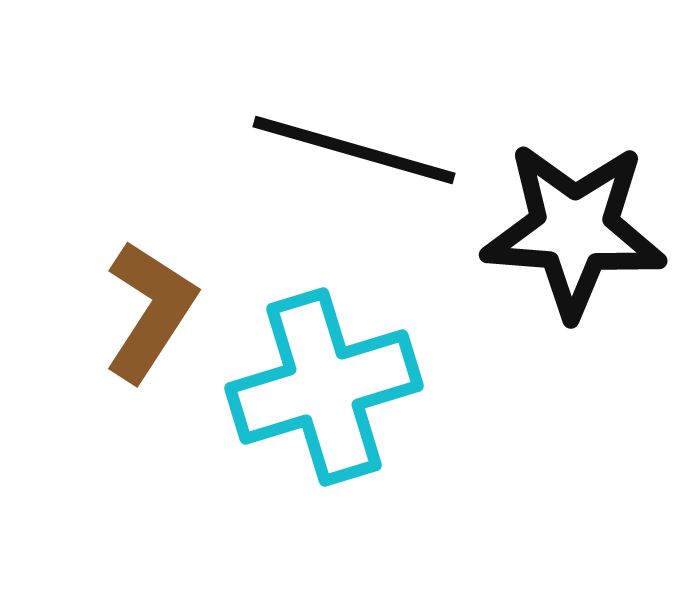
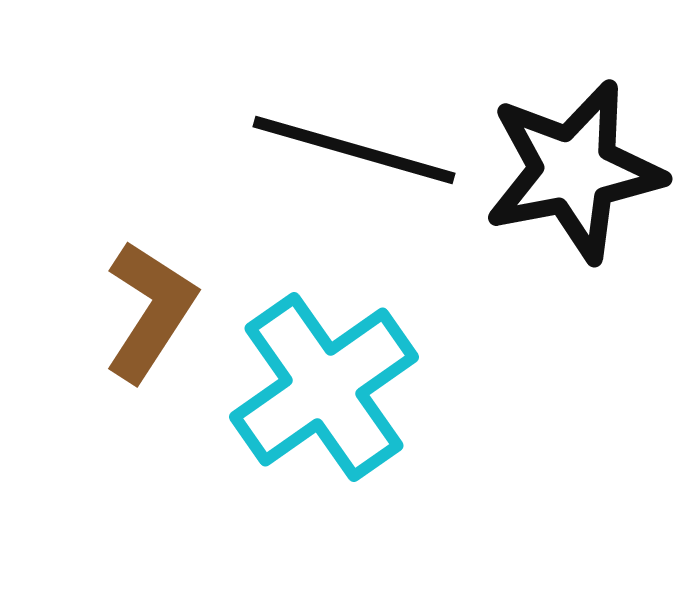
black star: moved 59 px up; rotated 15 degrees counterclockwise
cyan cross: rotated 18 degrees counterclockwise
